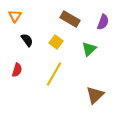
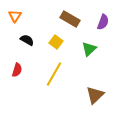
black semicircle: rotated 24 degrees counterclockwise
